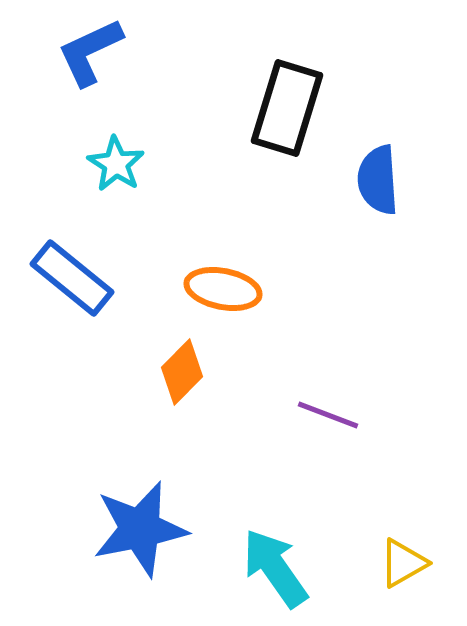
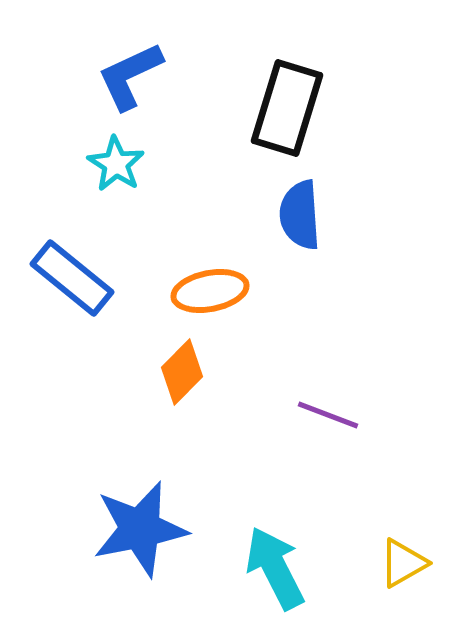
blue L-shape: moved 40 px right, 24 px down
blue semicircle: moved 78 px left, 35 px down
orange ellipse: moved 13 px left, 2 px down; rotated 22 degrees counterclockwise
cyan arrow: rotated 8 degrees clockwise
